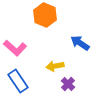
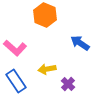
yellow arrow: moved 8 px left, 3 px down
blue rectangle: moved 2 px left
